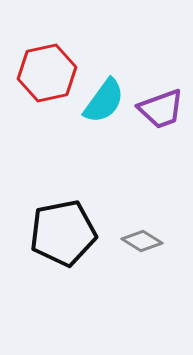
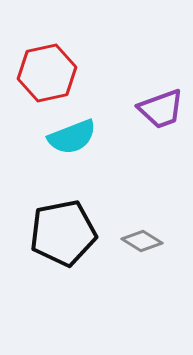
cyan semicircle: moved 32 px left, 36 px down; rotated 33 degrees clockwise
